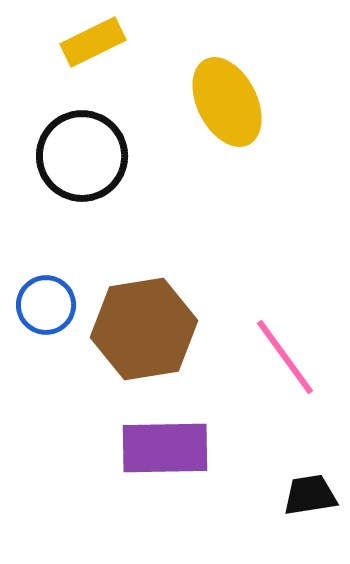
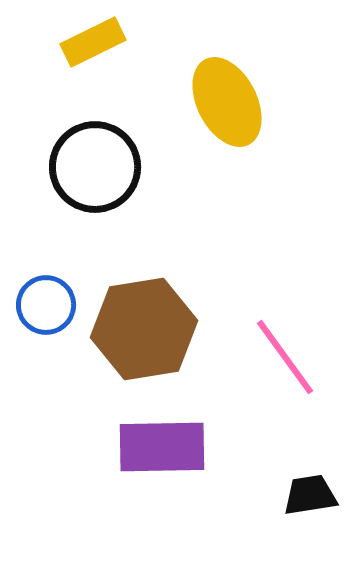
black circle: moved 13 px right, 11 px down
purple rectangle: moved 3 px left, 1 px up
